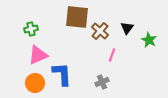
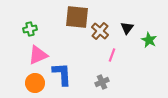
green cross: moved 1 px left
